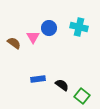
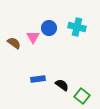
cyan cross: moved 2 px left
